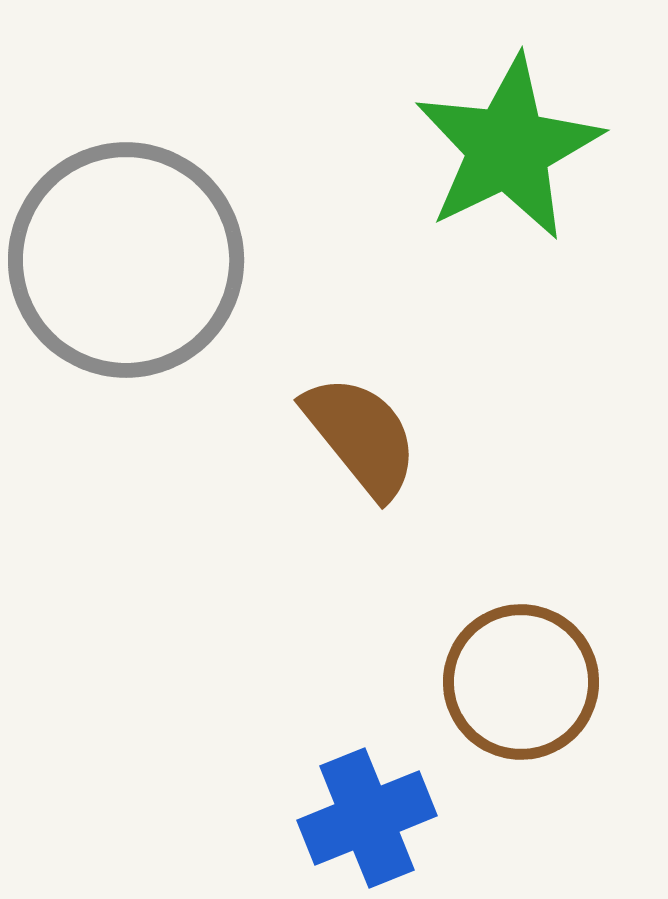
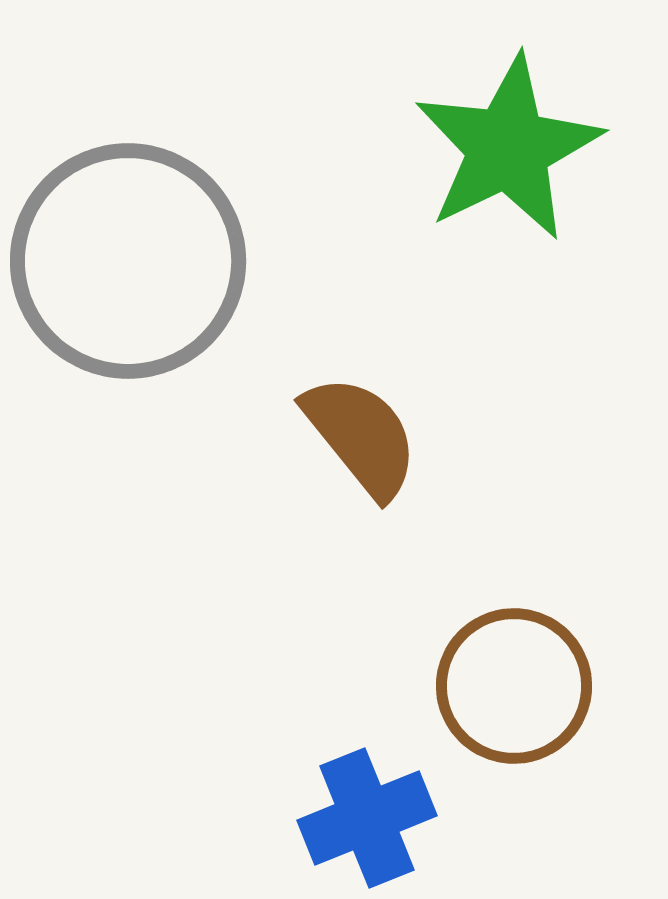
gray circle: moved 2 px right, 1 px down
brown circle: moved 7 px left, 4 px down
